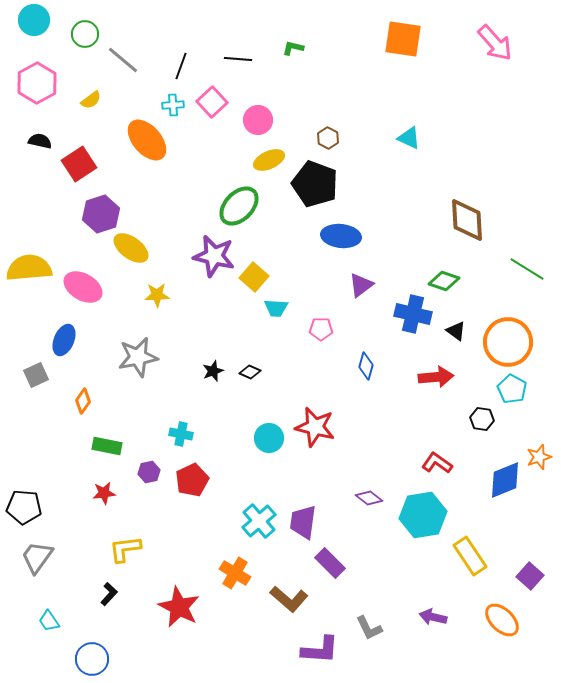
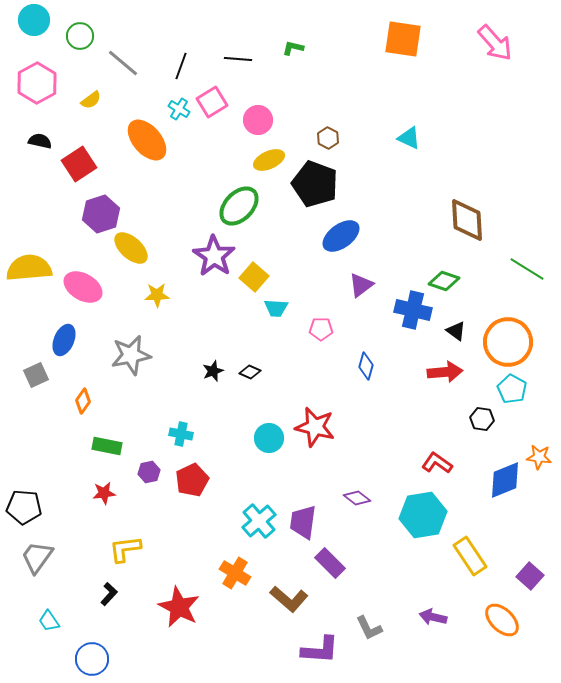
green circle at (85, 34): moved 5 px left, 2 px down
gray line at (123, 60): moved 3 px down
pink square at (212, 102): rotated 12 degrees clockwise
cyan cross at (173, 105): moved 6 px right, 4 px down; rotated 35 degrees clockwise
blue ellipse at (341, 236): rotated 42 degrees counterclockwise
yellow ellipse at (131, 248): rotated 6 degrees clockwise
purple star at (214, 256): rotated 21 degrees clockwise
blue cross at (413, 314): moved 4 px up
gray star at (138, 357): moved 7 px left, 2 px up
red arrow at (436, 377): moved 9 px right, 5 px up
orange star at (539, 457): rotated 25 degrees clockwise
purple diamond at (369, 498): moved 12 px left
